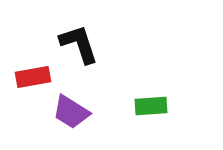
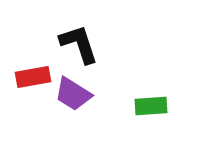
purple trapezoid: moved 2 px right, 18 px up
